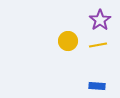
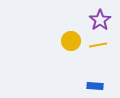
yellow circle: moved 3 px right
blue rectangle: moved 2 px left
